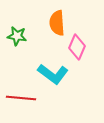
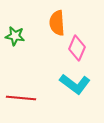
green star: moved 2 px left
pink diamond: moved 1 px down
cyan L-shape: moved 22 px right, 10 px down
